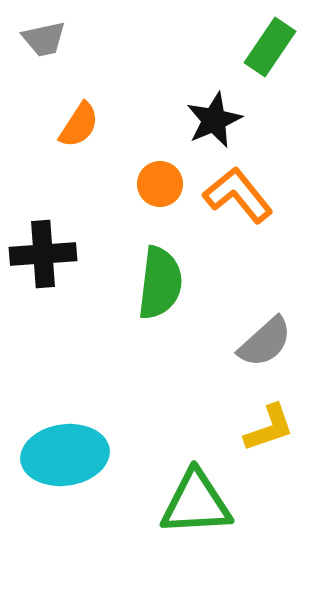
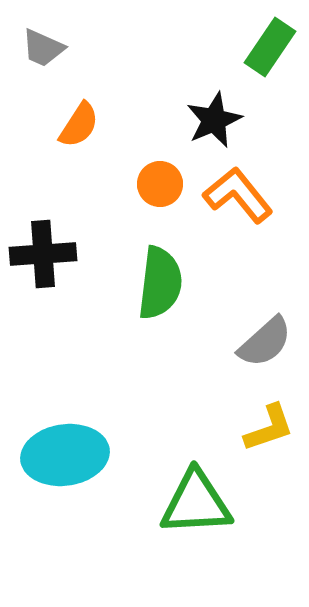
gray trapezoid: moved 1 px left, 9 px down; rotated 36 degrees clockwise
